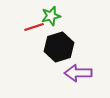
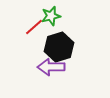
red line: rotated 24 degrees counterclockwise
purple arrow: moved 27 px left, 6 px up
